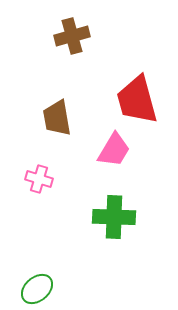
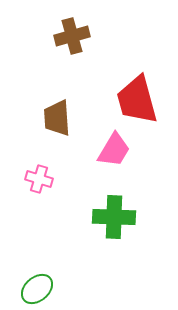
brown trapezoid: rotated 6 degrees clockwise
